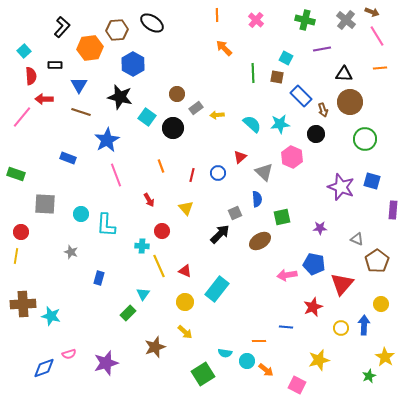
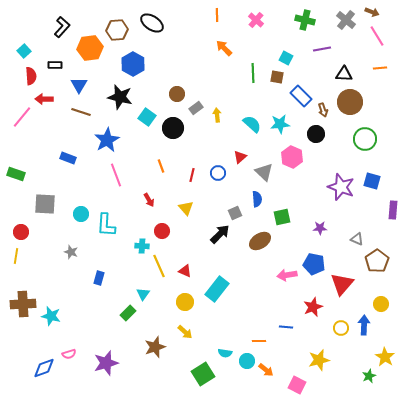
yellow arrow at (217, 115): rotated 88 degrees clockwise
